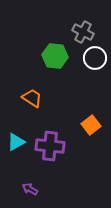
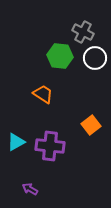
green hexagon: moved 5 px right
orange trapezoid: moved 11 px right, 4 px up
